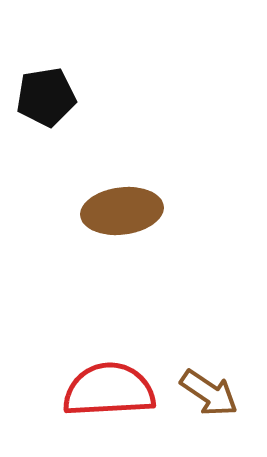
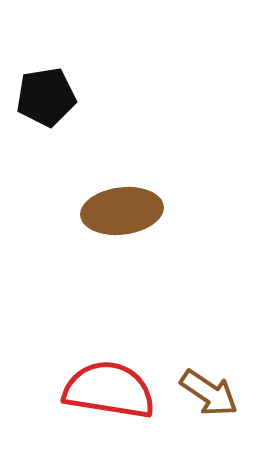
red semicircle: rotated 12 degrees clockwise
